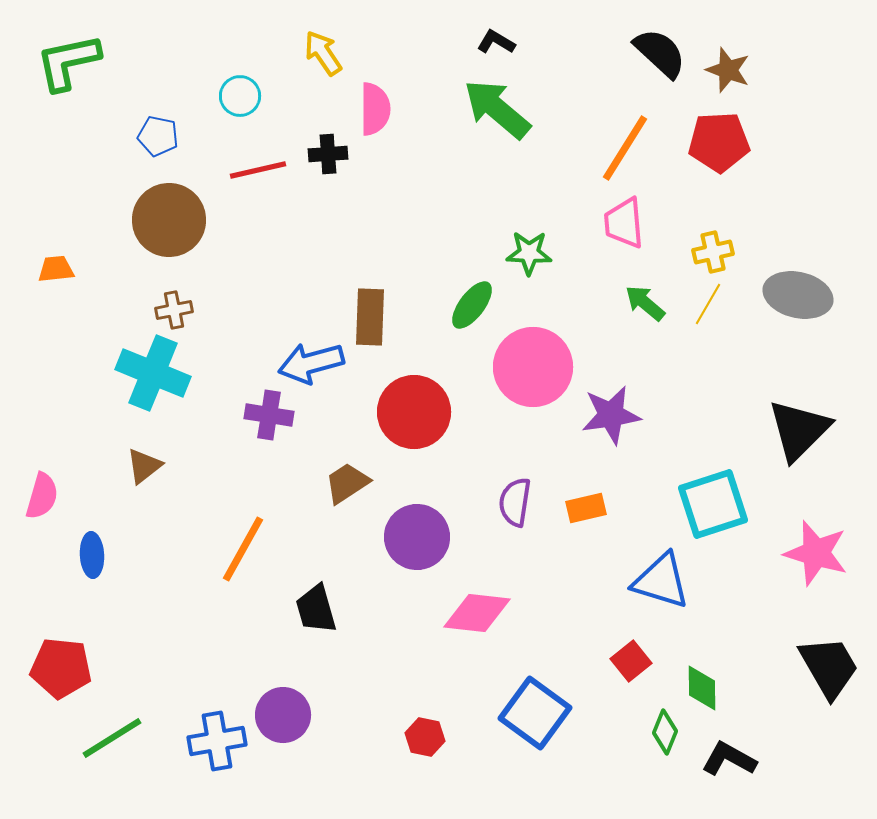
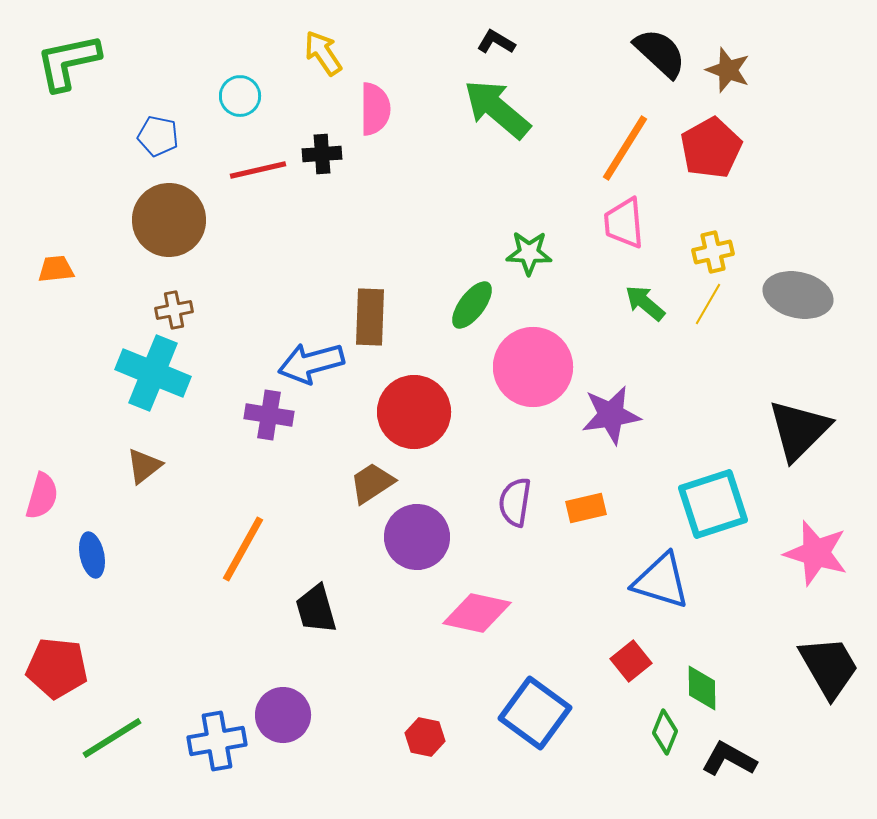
red pentagon at (719, 142): moved 8 px left, 6 px down; rotated 26 degrees counterclockwise
black cross at (328, 154): moved 6 px left
brown trapezoid at (347, 483): moved 25 px right
blue ellipse at (92, 555): rotated 9 degrees counterclockwise
pink diamond at (477, 613): rotated 6 degrees clockwise
red pentagon at (61, 668): moved 4 px left
